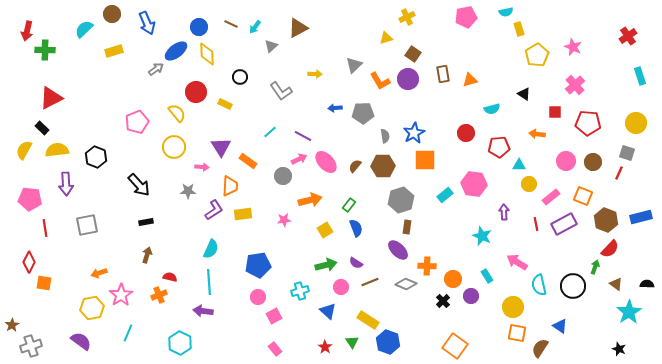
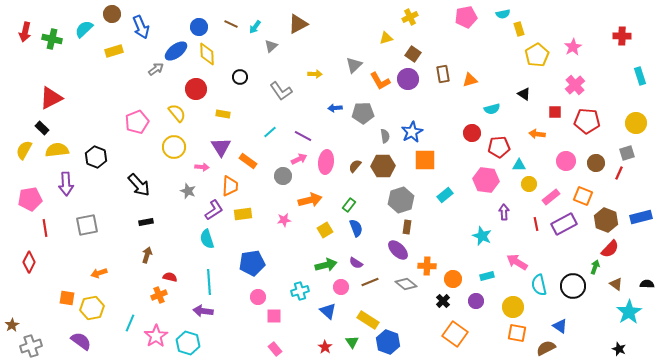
cyan semicircle at (506, 12): moved 3 px left, 2 px down
yellow cross at (407, 17): moved 3 px right
blue arrow at (147, 23): moved 6 px left, 4 px down
brown triangle at (298, 28): moved 4 px up
red arrow at (27, 31): moved 2 px left, 1 px down
red cross at (628, 36): moved 6 px left; rotated 36 degrees clockwise
pink star at (573, 47): rotated 18 degrees clockwise
green cross at (45, 50): moved 7 px right, 11 px up; rotated 12 degrees clockwise
red circle at (196, 92): moved 3 px up
yellow rectangle at (225, 104): moved 2 px left, 10 px down; rotated 16 degrees counterclockwise
red pentagon at (588, 123): moved 1 px left, 2 px up
blue star at (414, 133): moved 2 px left, 1 px up
red circle at (466, 133): moved 6 px right
gray square at (627, 153): rotated 35 degrees counterclockwise
pink ellipse at (326, 162): rotated 50 degrees clockwise
brown circle at (593, 162): moved 3 px right, 1 px down
pink hexagon at (474, 184): moved 12 px right, 4 px up
gray star at (188, 191): rotated 21 degrees clockwise
pink pentagon at (30, 199): rotated 15 degrees counterclockwise
cyan semicircle at (211, 249): moved 4 px left, 10 px up; rotated 138 degrees clockwise
blue pentagon at (258, 265): moved 6 px left, 2 px up
cyan rectangle at (487, 276): rotated 72 degrees counterclockwise
orange square at (44, 283): moved 23 px right, 15 px down
gray diamond at (406, 284): rotated 15 degrees clockwise
pink star at (121, 295): moved 35 px right, 41 px down
purple circle at (471, 296): moved 5 px right, 5 px down
pink square at (274, 316): rotated 28 degrees clockwise
cyan line at (128, 333): moved 2 px right, 10 px up
cyan hexagon at (180, 343): moved 8 px right; rotated 10 degrees counterclockwise
orange square at (455, 346): moved 12 px up
brown semicircle at (540, 348): moved 6 px right; rotated 30 degrees clockwise
